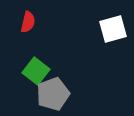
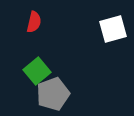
red semicircle: moved 6 px right
green square: moved 1 px right; rotated 12 degrees clockwise
